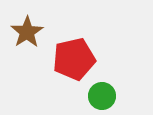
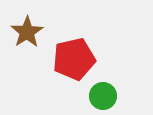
green circle: moved 1 px right
